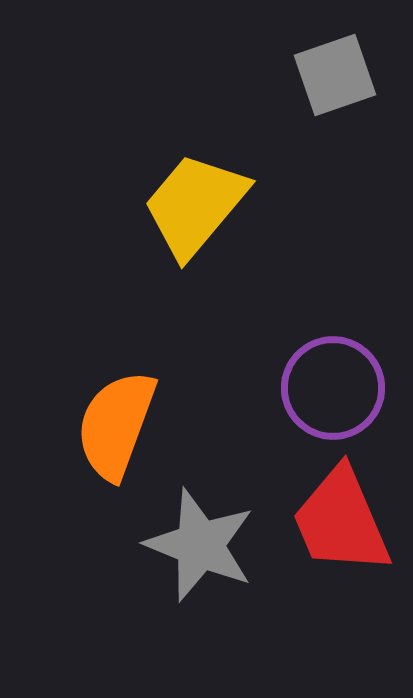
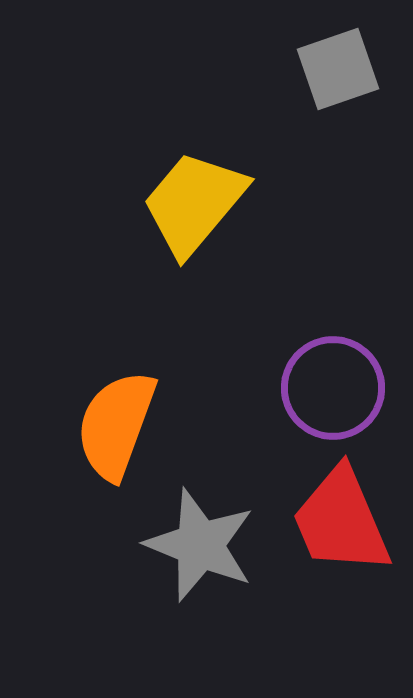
gray square: moved 3 px right, 6 px up
yellow trapezoid: moved 1 px left, 2 px up
